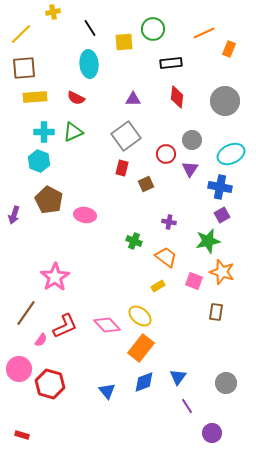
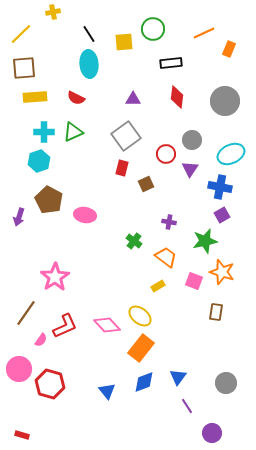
black line at (90, 28): moved 1 px left, 6 px down
cyan hexagon at (39, 161): rotated 20 degrees clockwise
purple arrow at (14, 215): moved 5 px right, 2 px down
green cross at (134, 241): rotated 14 degrees clockwise
green star at (208, 241): moved 3 px left
